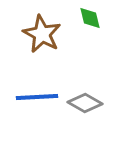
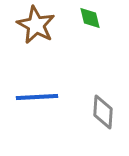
brown star: moved 6 px left, 9 px up
gray diamond: moved 18 px right, 9 px down; rotated 64 degrees clockwise
